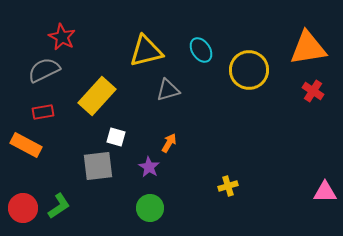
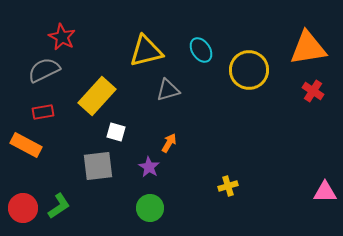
white square: moved 5 px up
